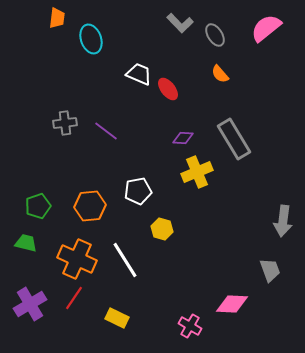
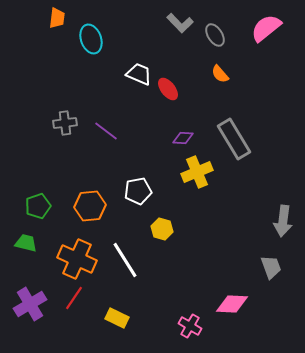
gray trapezoid: moved 1 px right, 3 px up
